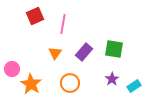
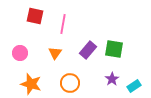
red square: rotated 36 degrees clockwise
purple rectangle: moved 4 px right, 2 px up
pink circle: moved 8 px right, 16 px up
orange star: rotated 15 degrees counterclockwise
